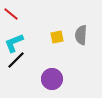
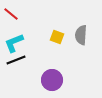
yellow square: rotated 32 degrees clockwise
black line: rotated 24 degrees clockwise
purple circle: moved 1 px down
